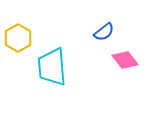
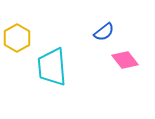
yellow hexagon: moved 1 px left
